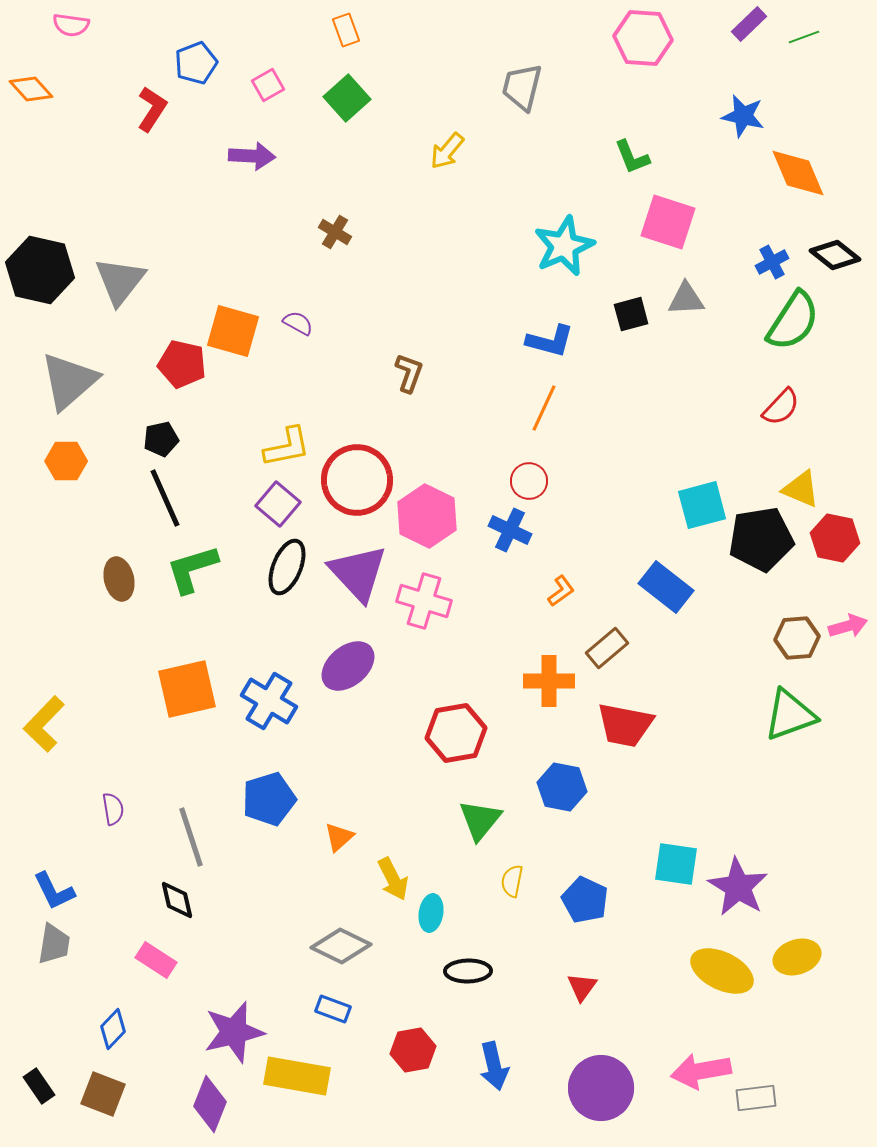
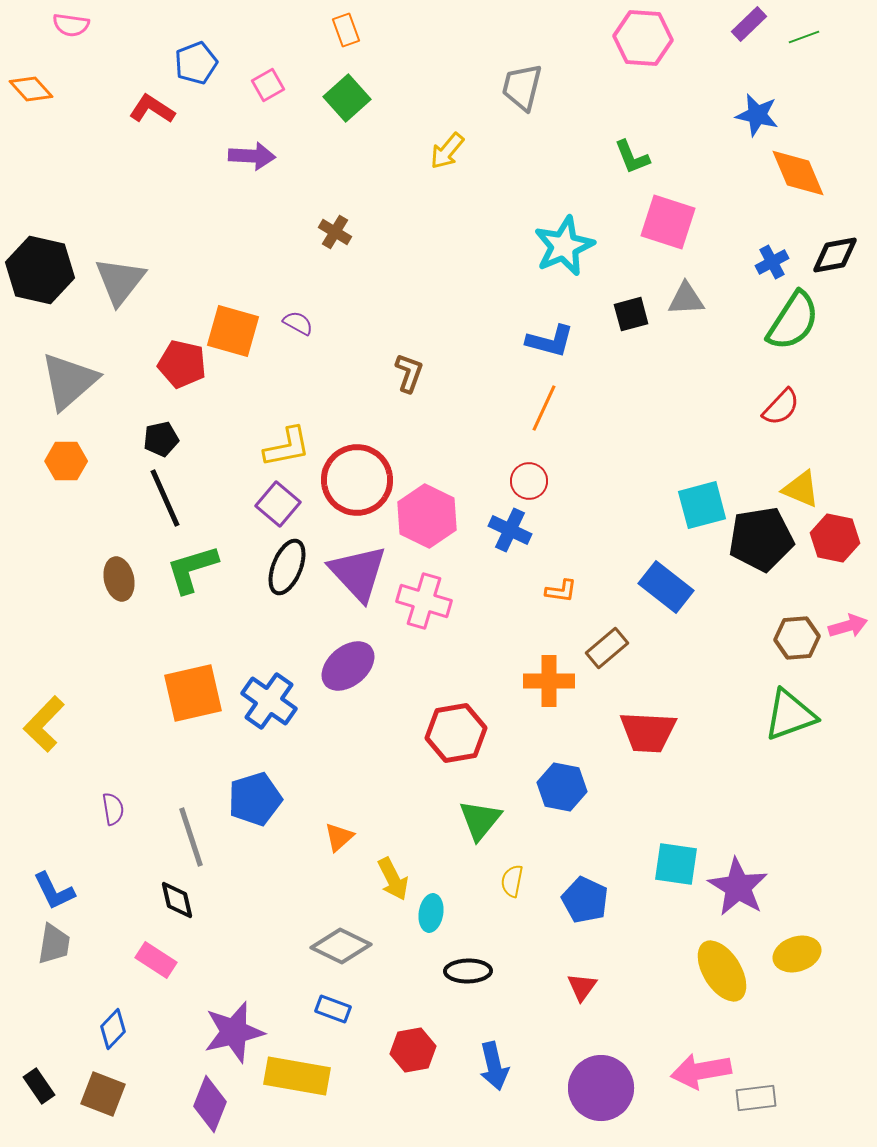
red L-shape at (152, 109): rotated 90 degrees counterclockwise
blue star at (743, 116): moved 14 px right, 1 px up
black diamond at (835, 255): rotated 48 degrees counterclockwise
orange L-shape at (561, 591): rotated 44 degrees clockwise
orange square at (187, 689): moved 6 px right, 4 px down
blue cross at (269, 701): rotated 4 degrees clockwise
red trapezoid at (625, 725): moved 23 px right, 7 px down; rotated 8 degrees counterclockwise
blue pentagon at (269, 799): moved 14 px left
yellow ellipse at (797, 957): moved 3 px up
yellow ellipse at (722, 971): rotated 32 degrees clockwise
